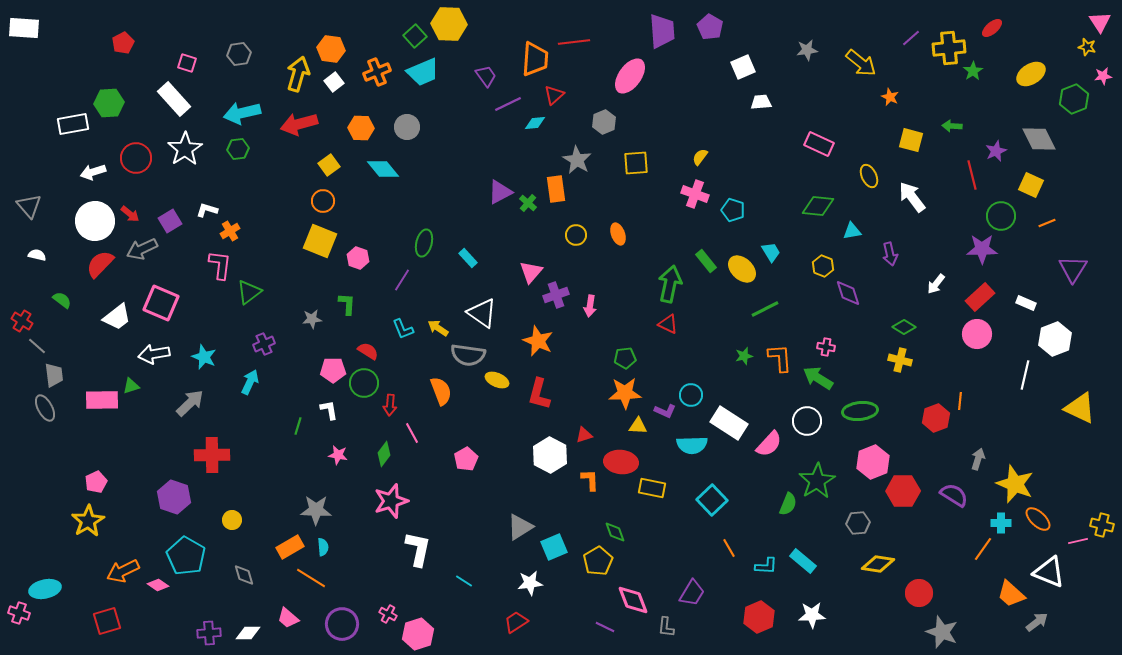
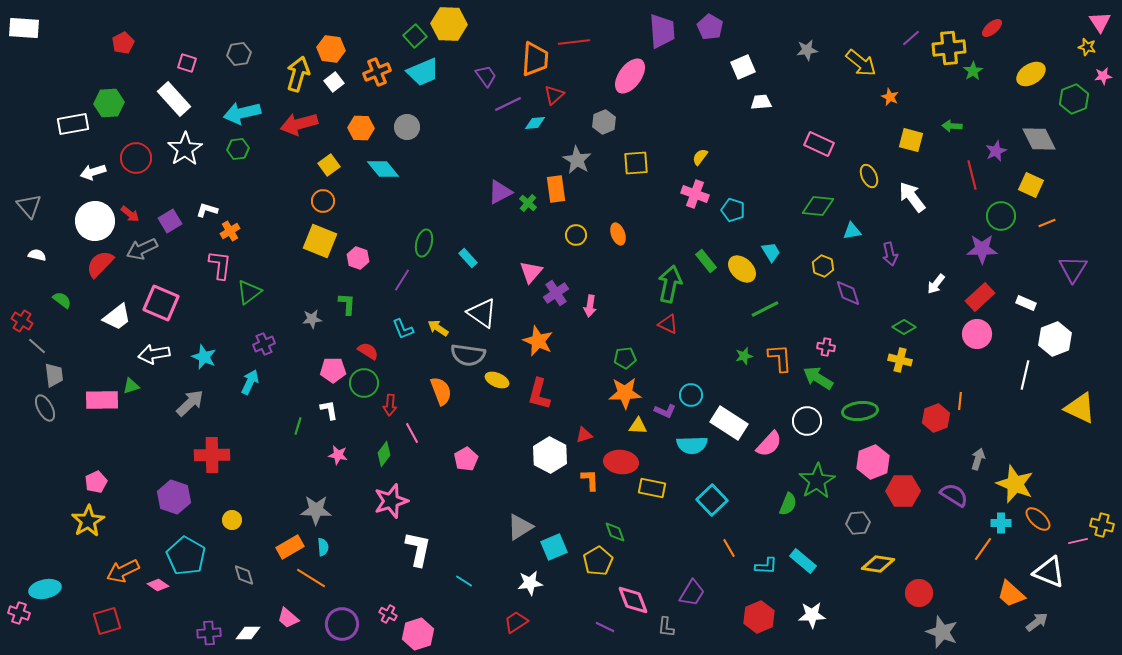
purple cross at (556, 295): moved 2 px up; rotated 15 degrees counterclockwise
